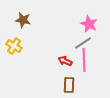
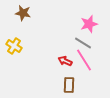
brown star: moved 7 px up
pink star: rotated 30 degrees clockwise
gray line: rotated 66 degrees clockwise
pink line: rotated 30 degrees counterclockwise
